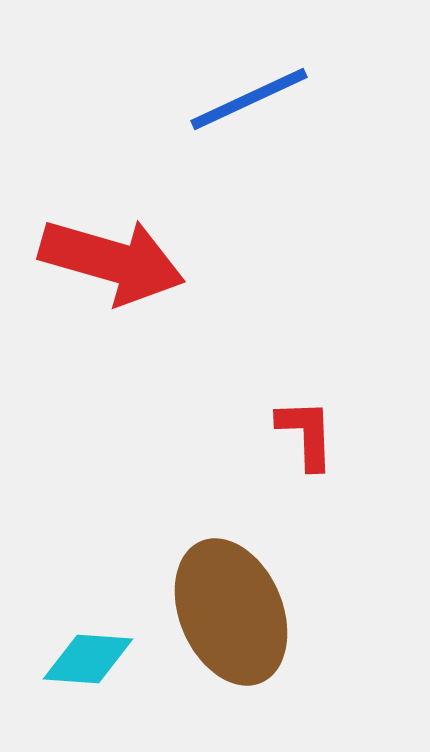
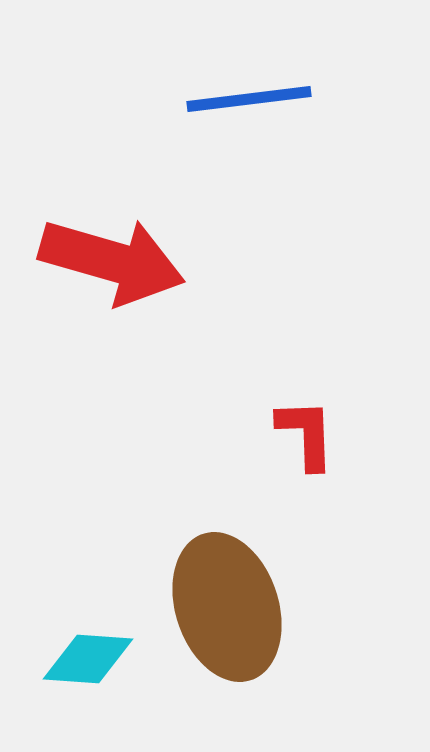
blue line: rotated 18 degrees clockwise
brown ellipse: moved 4 px left, 5 px up; rotated 5 degrees clockwise
